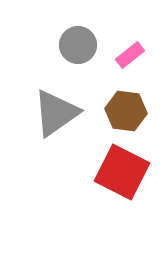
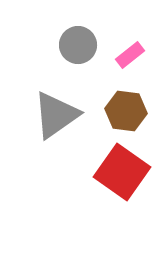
gray triangle: moved 2 px down
red square: rotated 8 degrees clockwise
